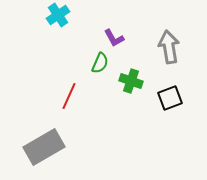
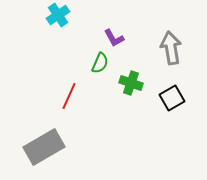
gray arrow: moved 2 px right, 1 px down
green cross: moved 2 px down
black square: moved 2 px right; rotated 10 degrees counterclockwise
